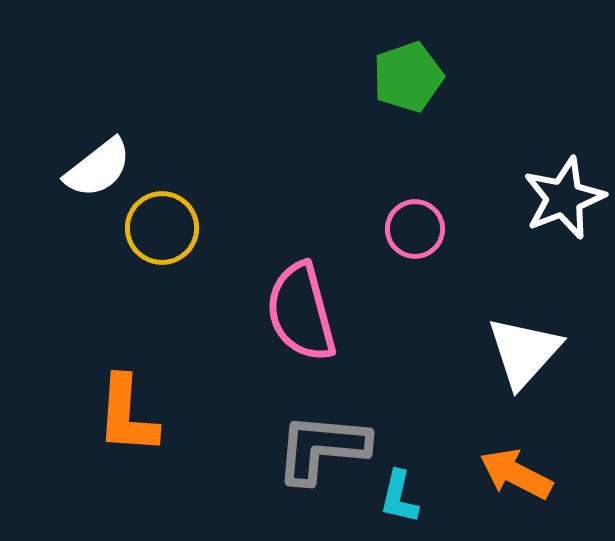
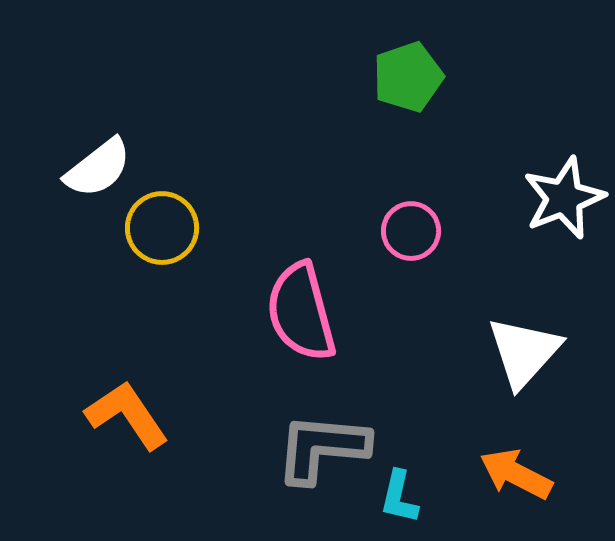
pink circle: moved 4 px left, 2 px down
orange L-shape: rotated 142 degrees clockwise
